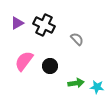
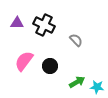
purple triangle: rotated 32 degrees clockwise
gray semicircle: moved 1 px left, 1 px down
green arrow: moved 1 px right, 1 px up; rotated 21 degrees counterclockwise
